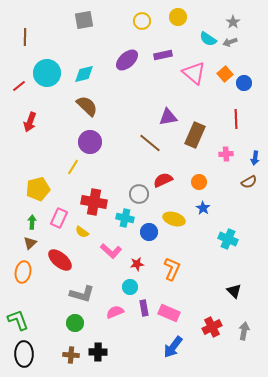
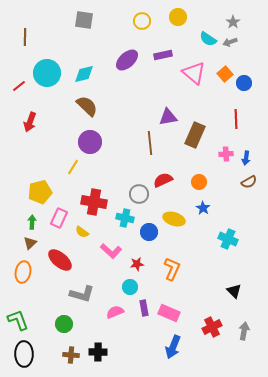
gray square at (84, 20): rotated 18 degrees clockwise
brown line at (150, 143): rotated 45 degrees clockwise
blue arrow at (255, 158): moved 9 px left
yellow pentagon at (38, 189): moved 2 px right, 3 px down
green circle at (75, 323): moved 11 px left, 1 px down
blue arrow at (173, 347): rotated 15 degrees counterclockwise
